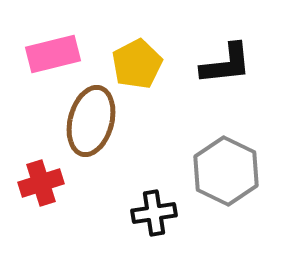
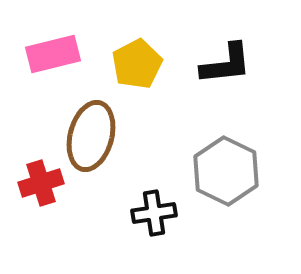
brown ellipse: moved 15 px down
